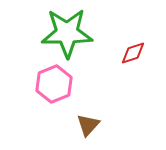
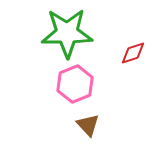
pink hexagon: moved 21 px right
brown triangle: rotated 25 degrees counterclockwise
